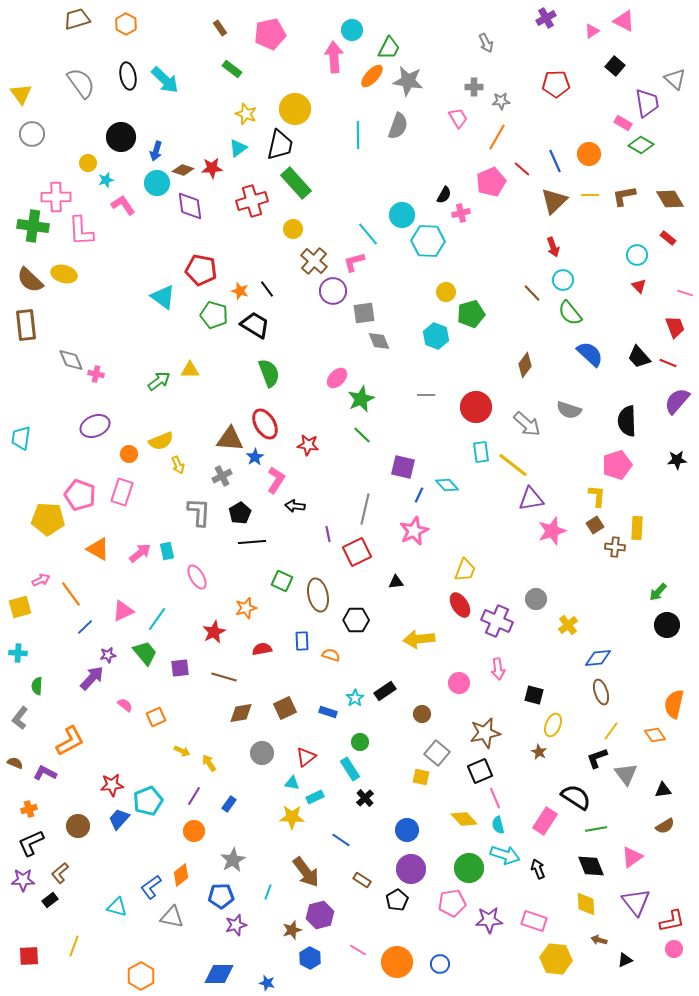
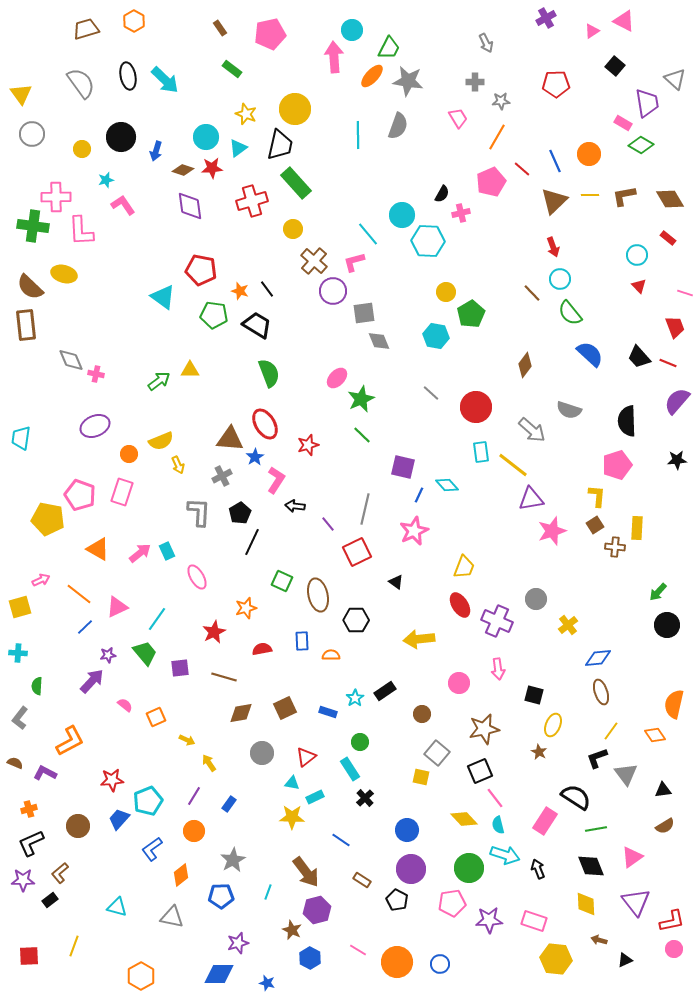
brown trapezoid at (77, 19): moved 9 px right, 10 px down
orange hexagon at (126, 24): moved 8 px right, 3 px up
gray cross at (474, 87): moved 1 px right, 5 px up
yellow circle at (88, 163): moved 6 px left, 14 px up
cyan circle at (157, 183): moved 49 px right, 46 px up
black semicircle at (444, 195): moved 2 px left, 1 px up
brown semicircle at (30, 280): moved 7 px down
cyan circle at (563, 280): moved 3 px left, 1 px up
green pentagon at (471, 314): rotated 16 degrees counterclockwise
green pentagon at (214, 315): rotated 8 degrees counterclockwise
black trapezoid at (255, 325): moved 2 px right
cyan hexagon at (436, 336): rotated 10 degrees counterclockwise
gray line at (426, 395): moved 5 px right, 2 px up; rotated 42 degrees clockwise
gray arrow at (527, 424): moved 5 px right, 6 px down
red star at (308, 445): rotated 25 degrees counterclockwise
yellow pentagon at (48, 519): rotated 8 degrees clockwise
purple line at (328, 534): moved 10 px up; rotated 28 degrees counterclockwise
black line at (252, 542): rotated 60 degrees counterclockwise
cyan rectangle at (167, 551): rotated 12 degrees counterclockwise
yellow trapezoid at (465, 570): moved 1 px left, 3 px up
black triangle at (396, 582): rotated 42 degrees clockwise
orange line at (71, 594): moved 8 px right; rotated 16 degrees counterclockwise
pink triangle at (123, 611): moved 6 px left, 4 px up
orange semicircle at (331, 655): rotated 18 degrees counterclockwise
purple arrow at (92, 678): moved 3 px down
brown star at (485, 733): moved 1 px left, 4 px up
yellow arrow at (182, 751): moved 5 px right, 11 px up
red star at (112, 785): moved 5 px up
pink line at (495, 798): rotated 15 degrees counterclockwise
blue L-shape at (151, 887): moved 1 px right, 38 px up
black pentagon at (397, 900): rotated 15 degrees counterclockwise
purple hexagon at (320, 915): moved 3 px left, 5 px up
purple star at (236, 925): moved 2 px right, 18 px down
brown star at (292, 930): rotated 30 degrees counterclockwise
